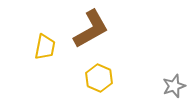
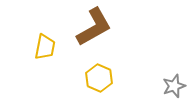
brown L-shape: moved 3 px right, 2 px up
